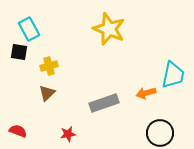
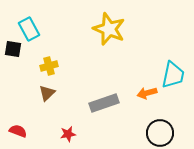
black square: moved 6 px left, 3 px up
orange arrow: moved 1 px right
